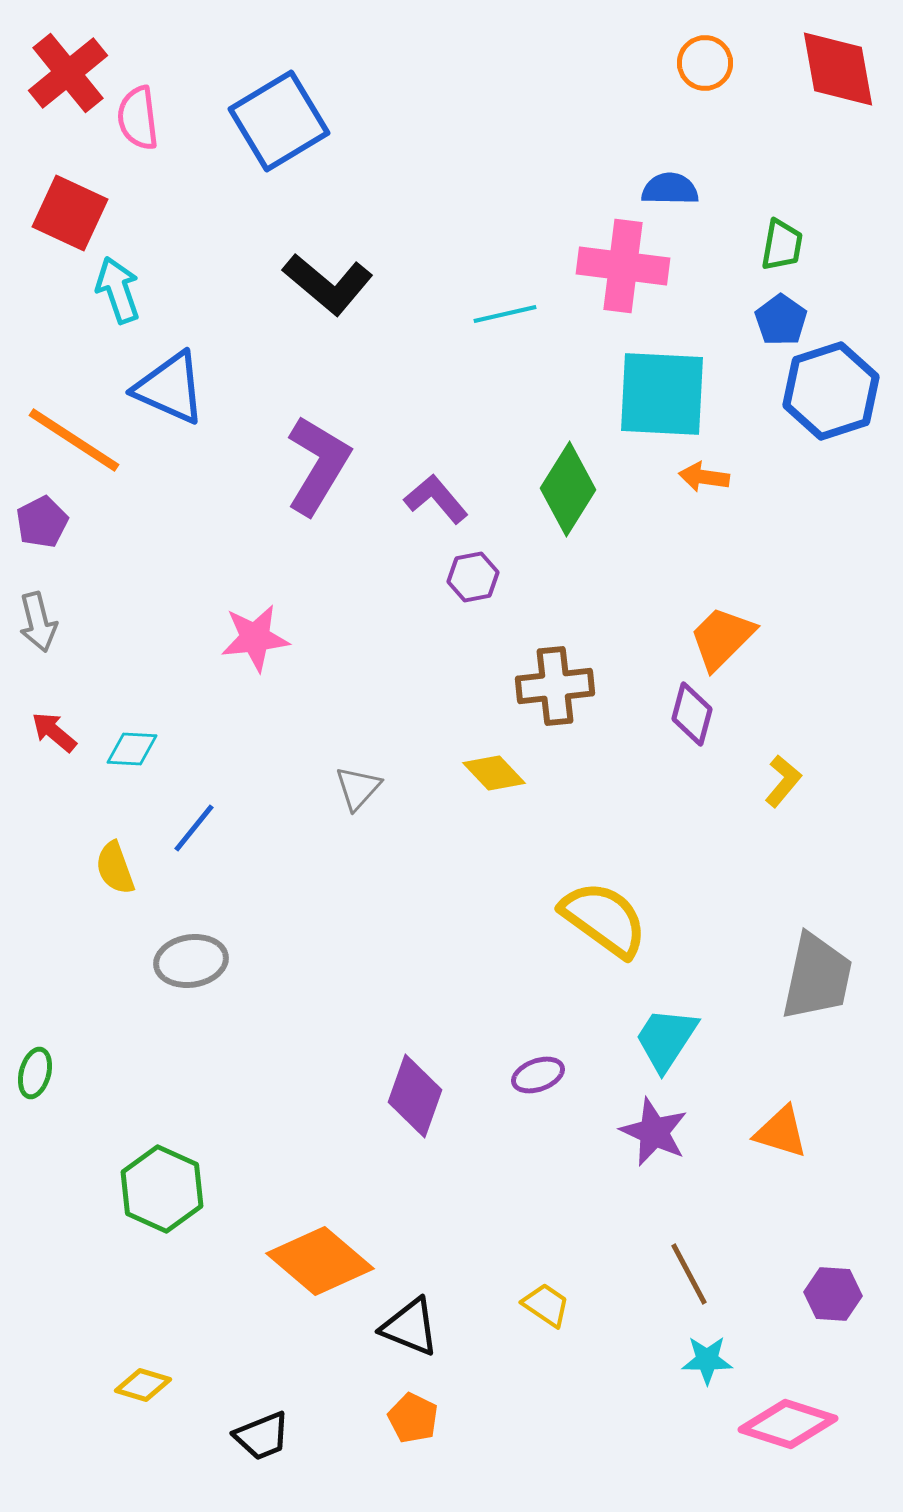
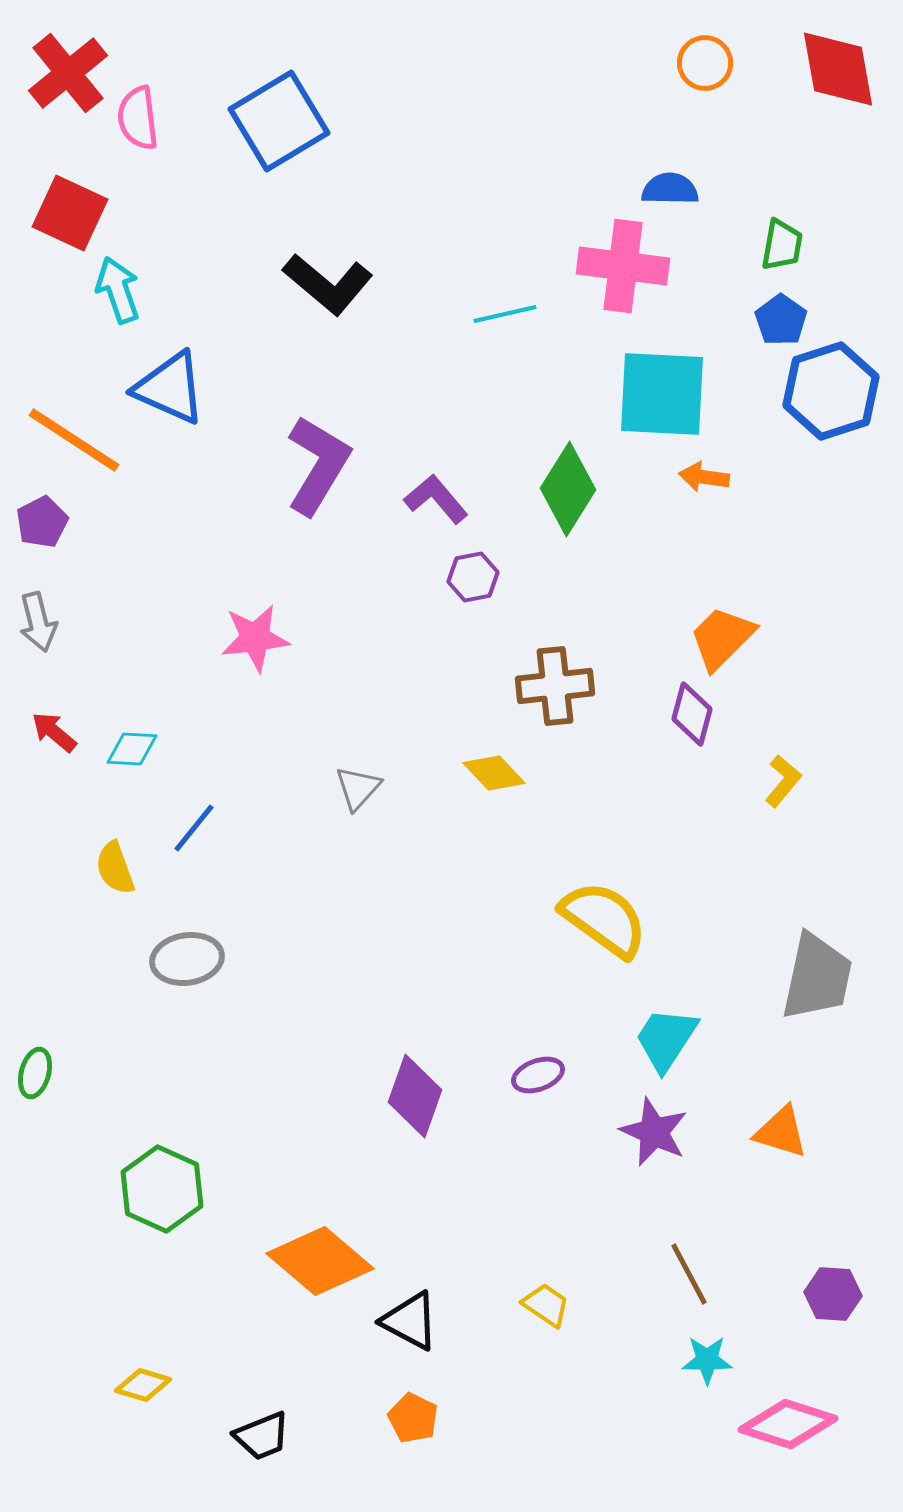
gray ellipse at (191, 961): moved 4 px left, 2 px up
black triangle at (410, 1327): moved 6 px up; rotated 6 degrees clockwise
